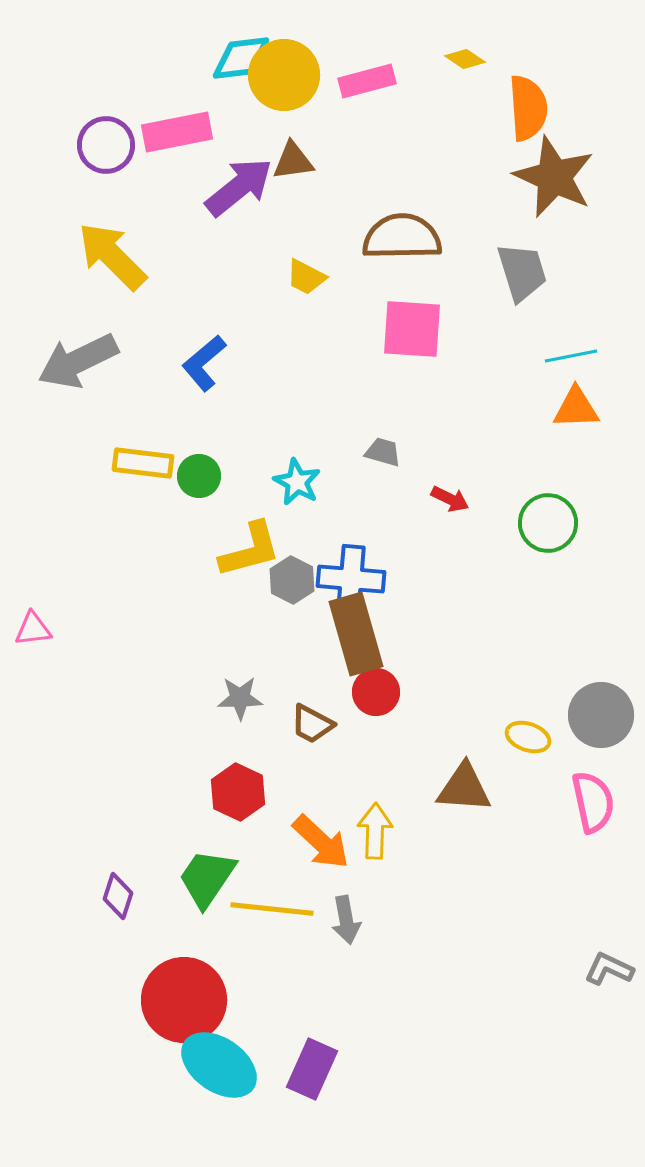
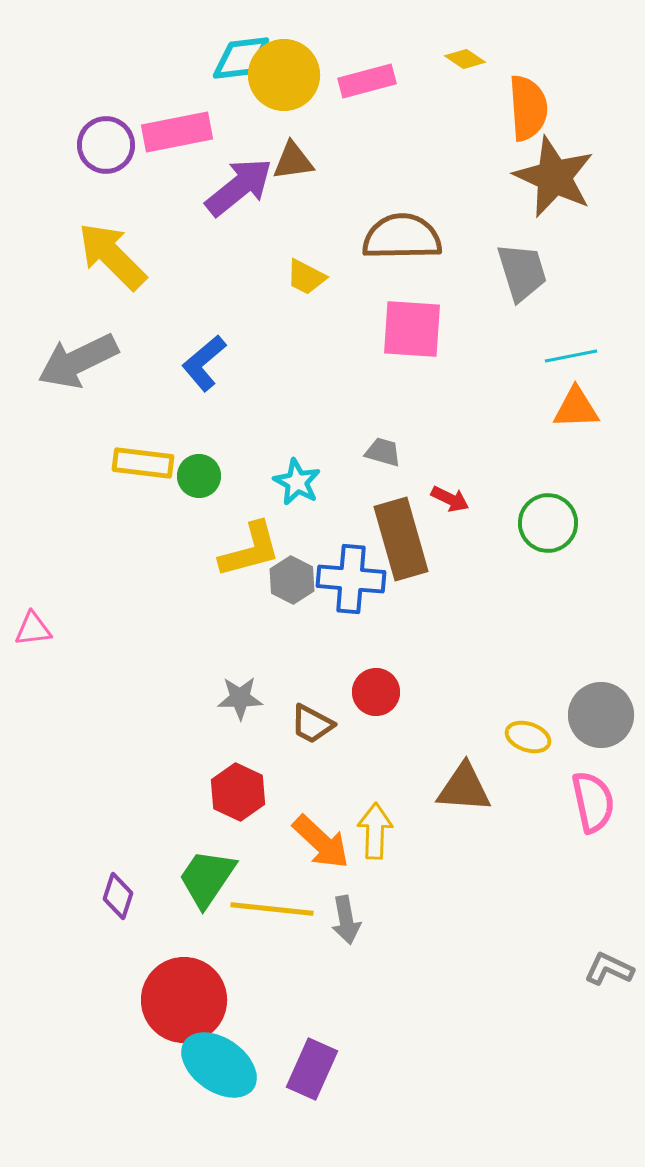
brown rectangle at (356, 634): moved 45 px right, 95 px up
